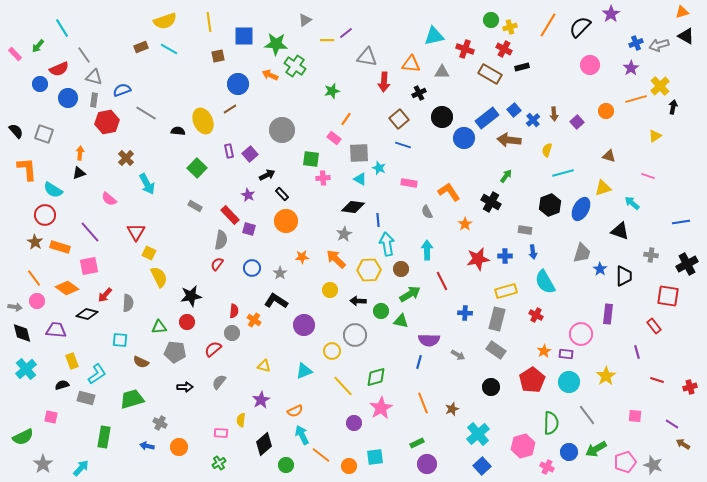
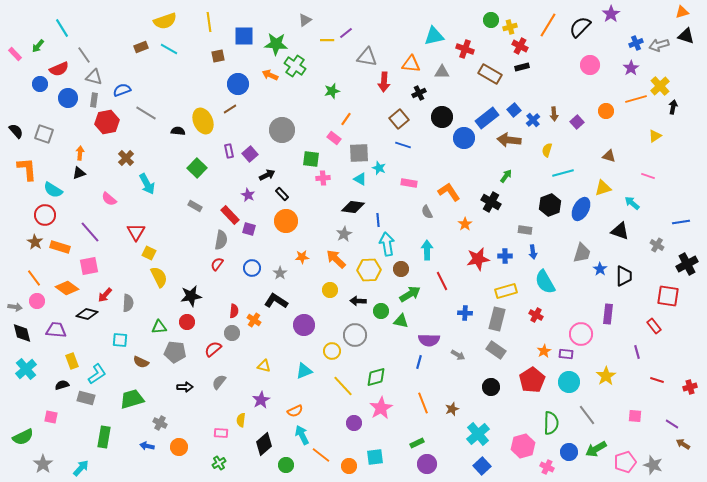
black triangle at (686, 36): rotated 12 degrees counterclockwise
red cross at (504, 49): moved 16 px right, 3 px up
gray cross at (651, 255): moved 6 px right, 10 px up; rotated 24 degrees clockwise
